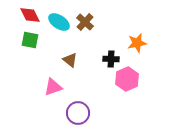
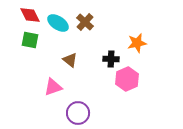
cyan ellipse: moved 1 px left, 1 px down
